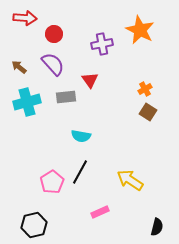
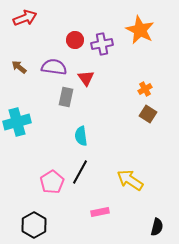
red arrow: rotated 25 degrees counterclockwise
red circle: moved 21 px right, 6 px down
purple semicircle: moved 1 px right, 3 px down; rotated 40 degrees counterclockwise
red triangle: moved 4 px left, 2 px up
gray rectangle: rotated 72 degrees counterclockwise
cyan cross: moved 10 px left, 20 px down
brown square: moved 2 px down
cyan semicircle: rotated 72 degrees clockwise
pink rectangle: rotated 12 degrees clockwise
black hexagon: rotated 15 degrees counterclockwise
